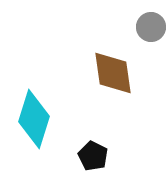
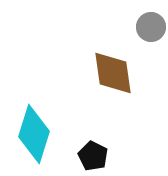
cyan diamond: moved 15 px down
